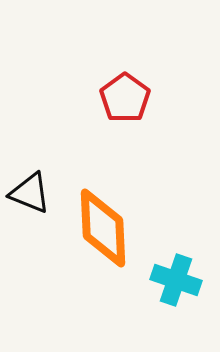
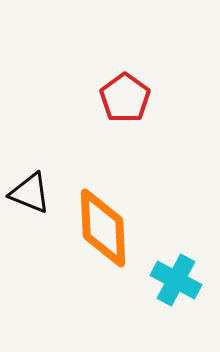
cyan cross: rotated 9 degrees clockwise
